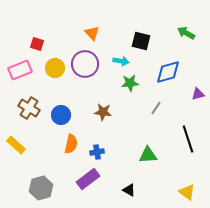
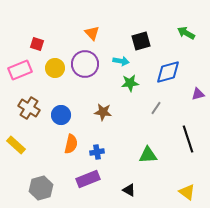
black square: rotated 30 degrees counterclockwise
purple rectangle: rotated 15 degrees clockwise
